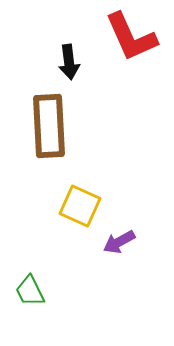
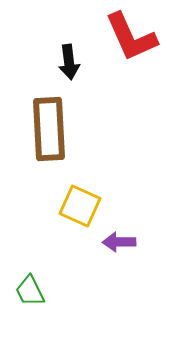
brown rectangle: moved 3 px down
purple arrow: rotated 28 degrees clockwise
